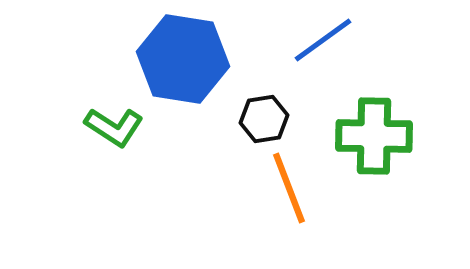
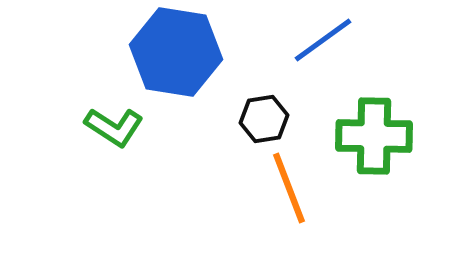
blue hexagon: moved 7 px left, 7 px up
